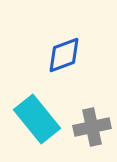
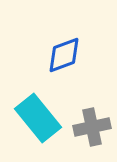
cyan rectangle: moved 1 px right, 1 px up
